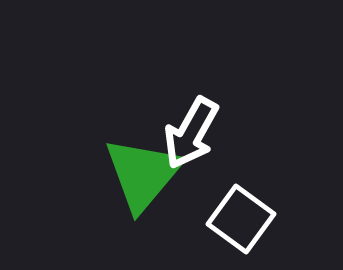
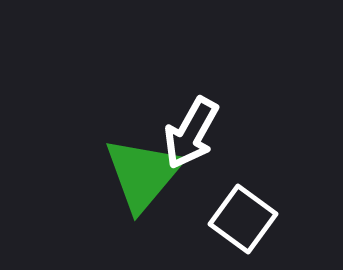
white square: moved 2 px right
